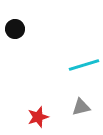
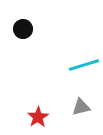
black circle: moved 8 px right
red star: rotated 15 degrees counterclockwise
